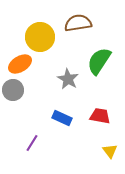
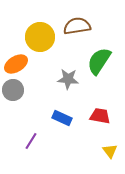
brown semicircle: moved 1 px left, 3 px down
orange ellipse: moved 4 px left
gray star: rotated 25 degrees counterclockwise
purple line: moved 1 px left, 2 px up
